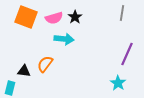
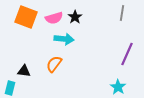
orange semicircle: moved 9 px right
cyan star: moved 4 px down
